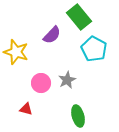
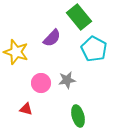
purple semicircle: moved 3 px down
gray star: rotated 18 degrees clockwise
